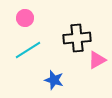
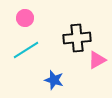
cyan line: moved 2 px left
